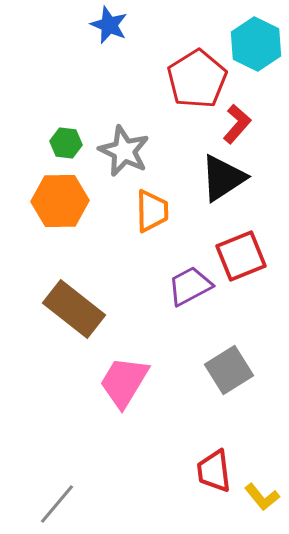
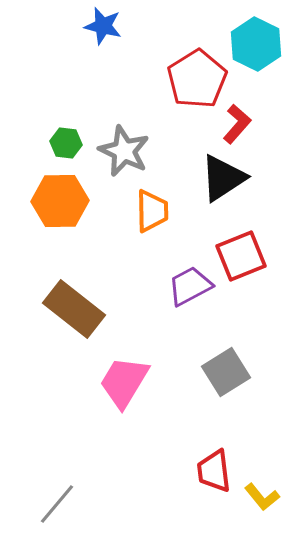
blue star: moved 6 px left, 1 px down; rotated 9 degrees counterclockwise
gray square: moved 3 px left, 2 px down
